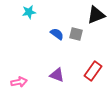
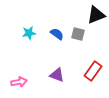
cyan star: moved 21 px down
gray square: moved 2 px right
